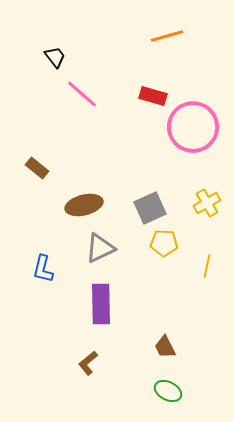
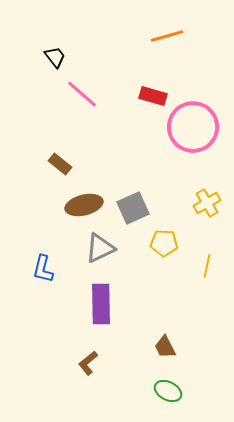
brown rectangle: moved 23 px right, 4 px up
gray square: moved 17 px left
